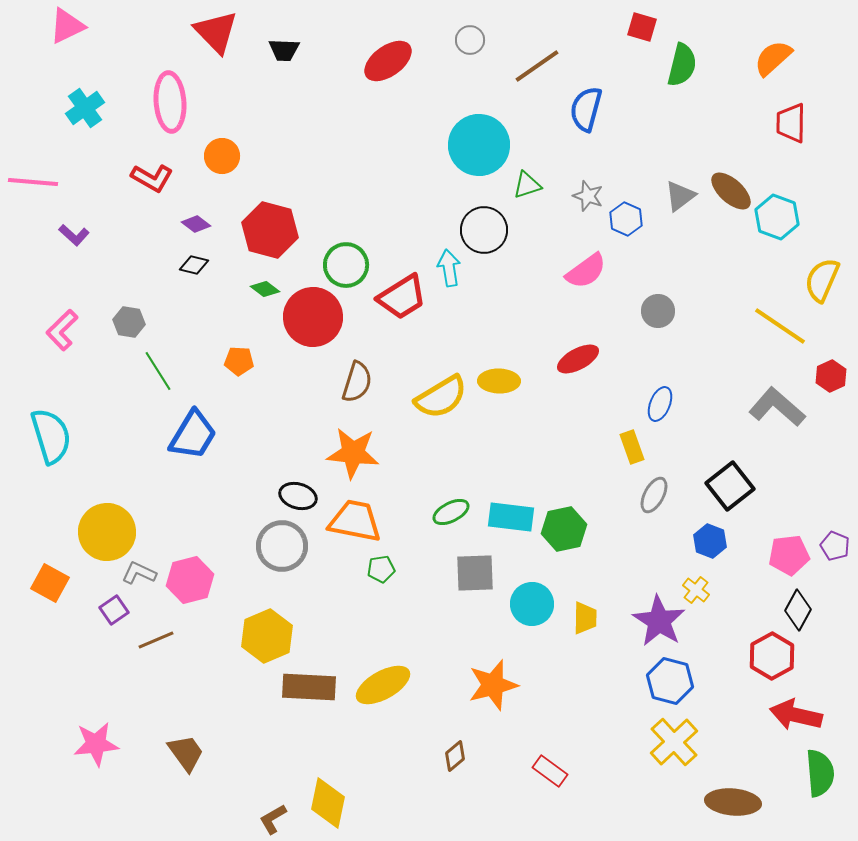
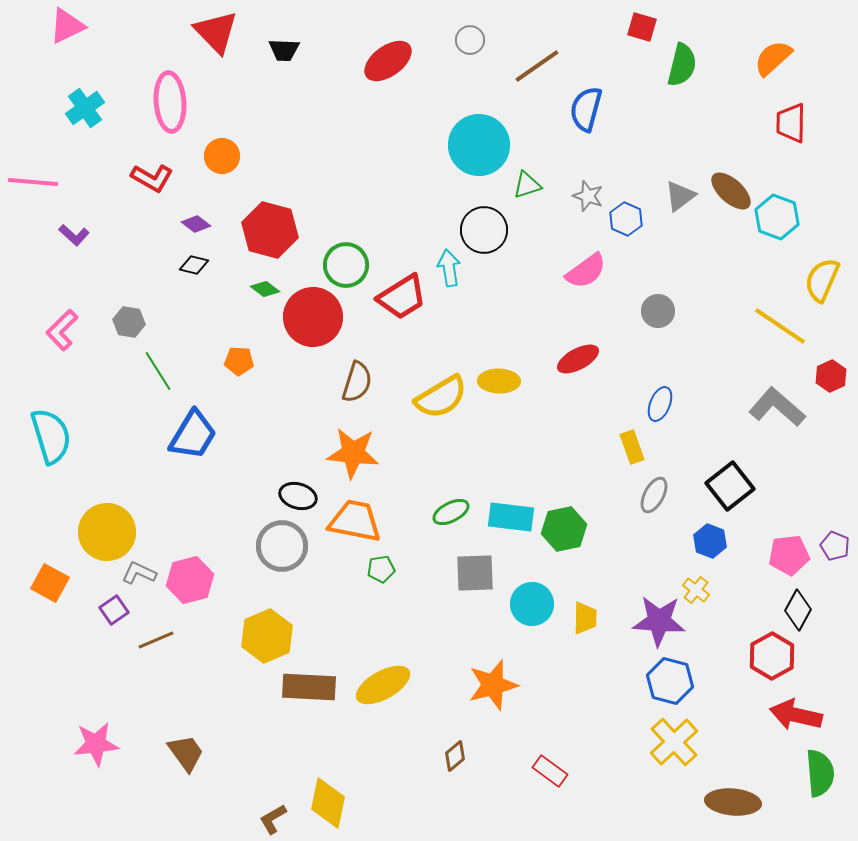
purple star at (659, 621): rotated 28 degrees counterclockwise
